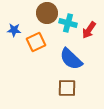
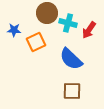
brown square: moved 5 px right, 3 px down
